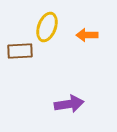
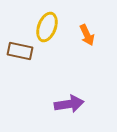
orange arrow: rotated 115 degrees counterclockwise
brown rectangle: rotated 15 degrees clockwise
